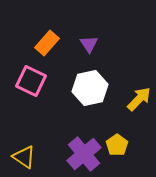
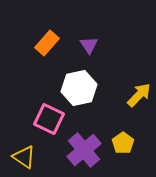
purple triangle: moved 1 px down
pink square: moved 18 px right, 38 px down
white hexagon: moved 11 px left
yellow arrow: moved 4 px up
yellow pentagon: moved 6 px right, 2 px up
purple cross: moved 4 px up
